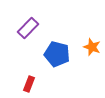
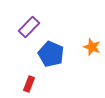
purple rectangle: moved 1 px right, 1 px up
blue pentagon: moved 6 px left; rotated 10 degrees clockwise
